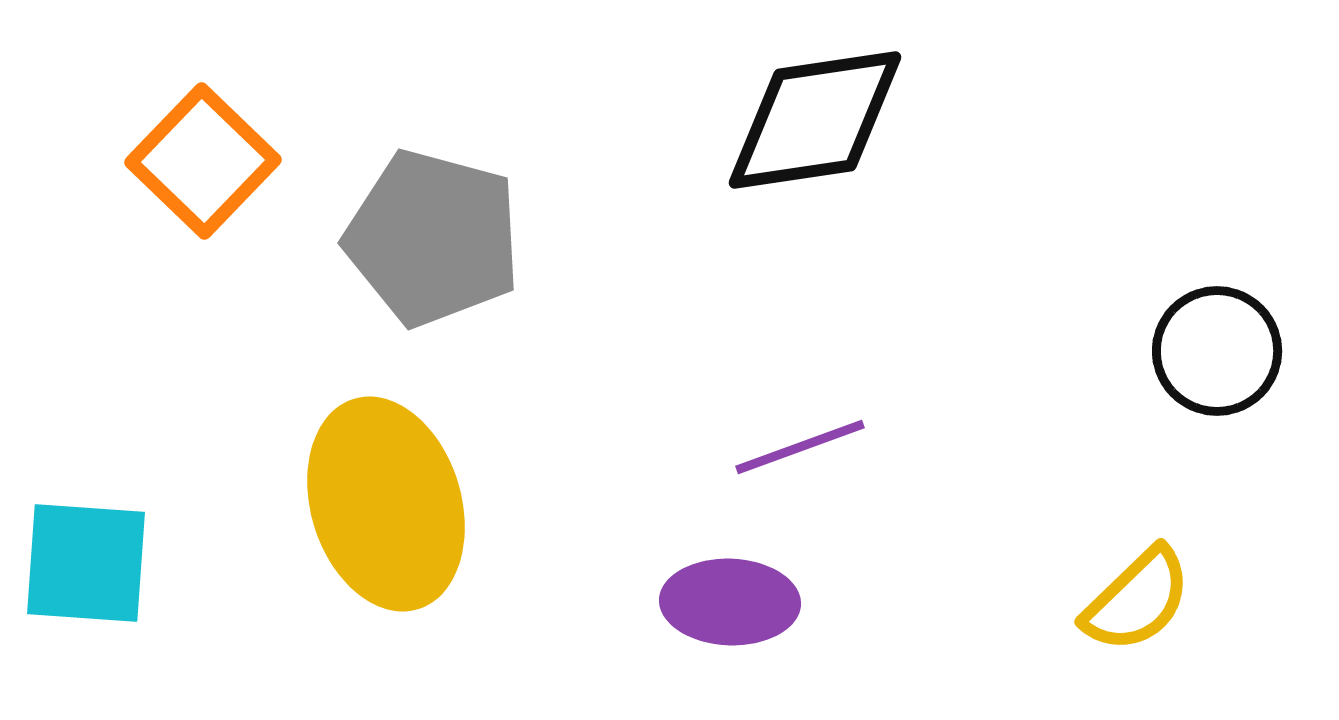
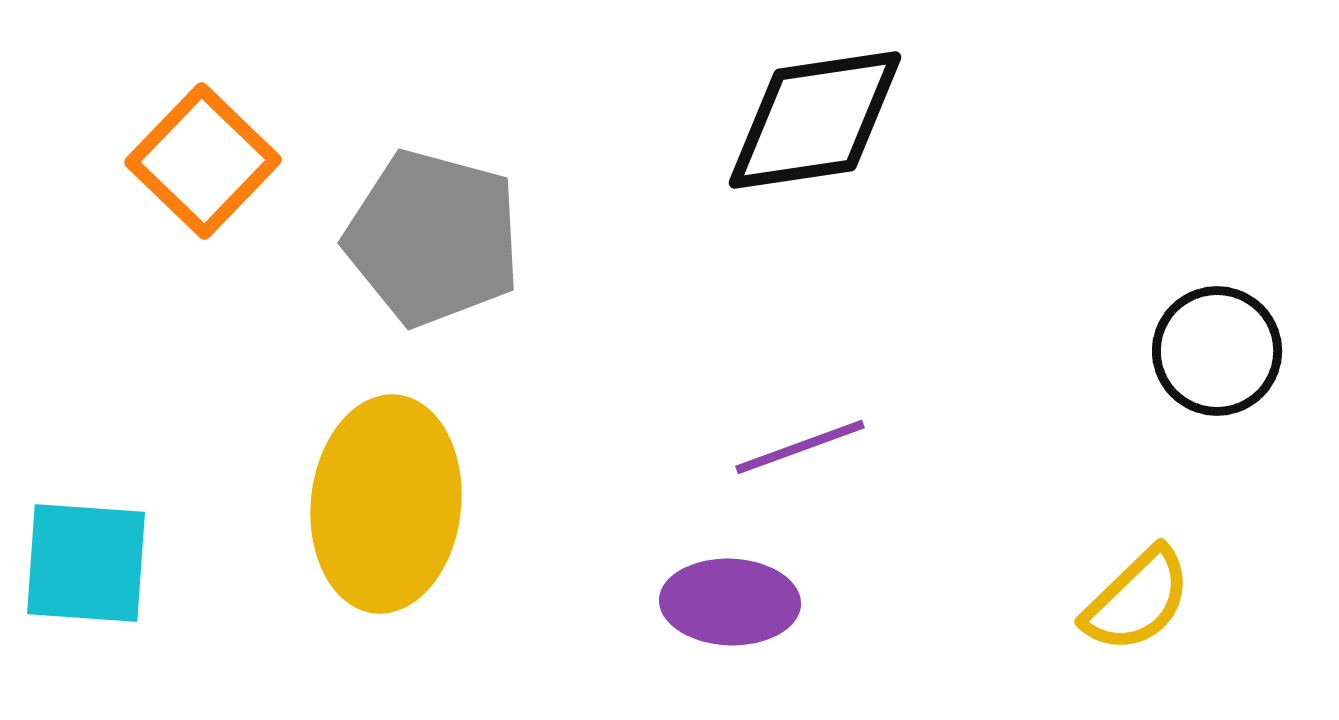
yellow ellipse: rotated 23 degrees clockwise
